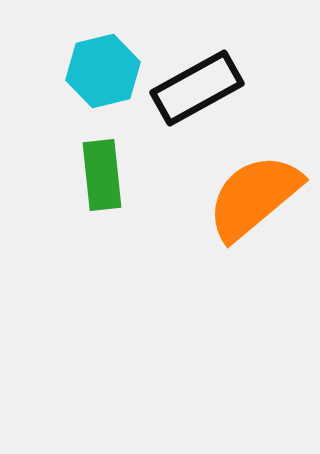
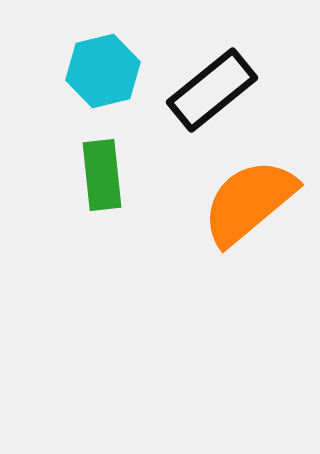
black rectangle: moved 15 px right, 2 px down; rotated 10 degrees counterclockwise
orange semicircle: moved 5 px left, 5 px down
